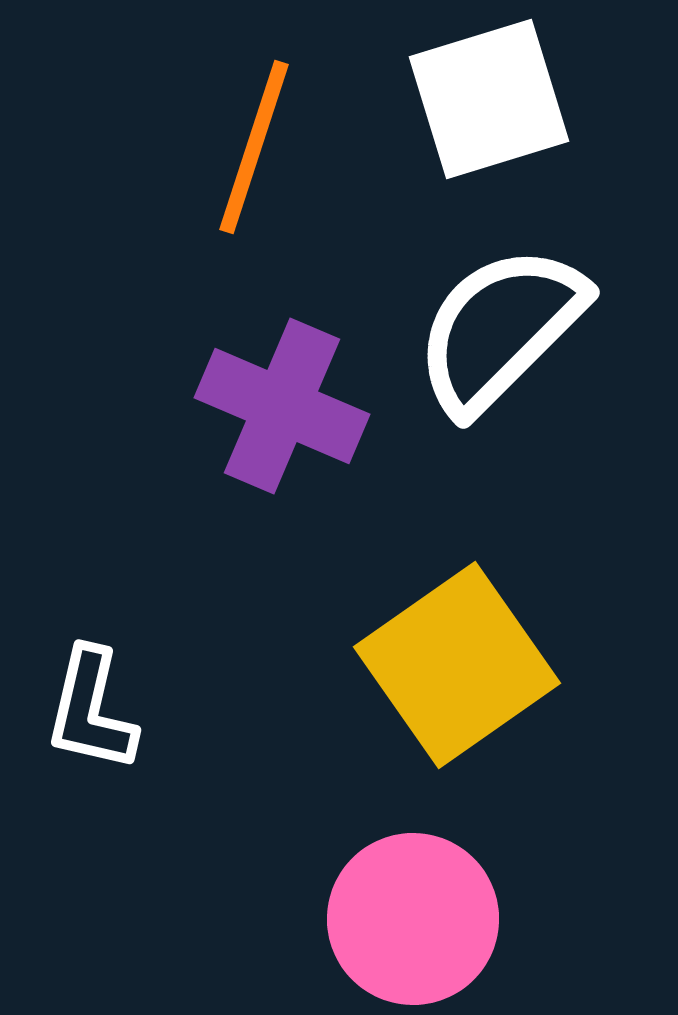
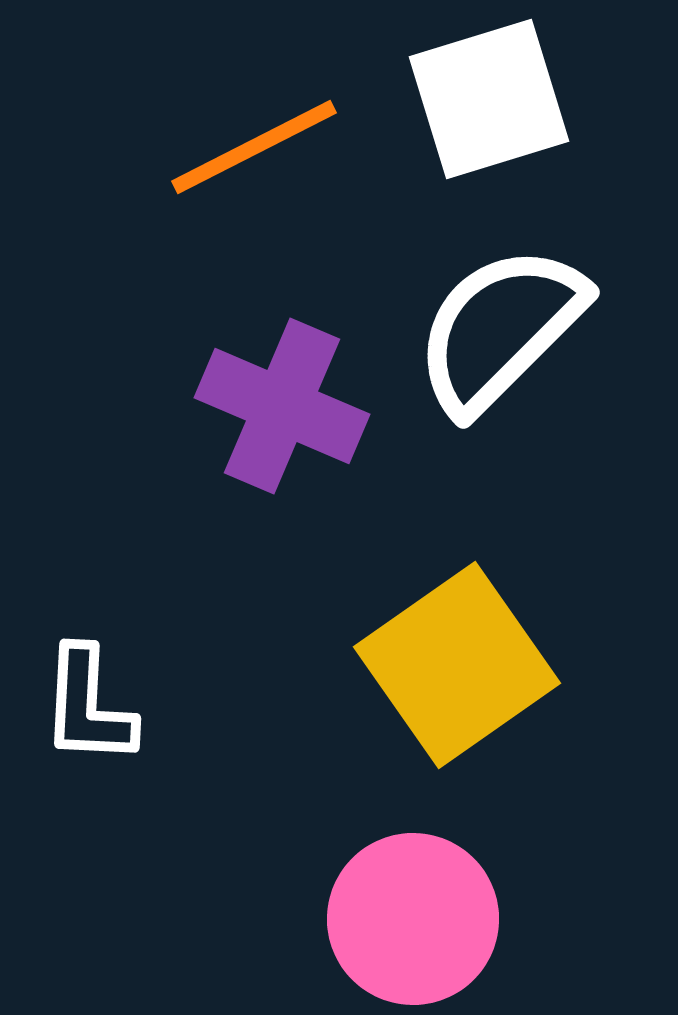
orange line: rotated 45 degrees clockwise
white L-shape: moved 3 px left, 4 px up; rotated 10 degrees counterclockwise
